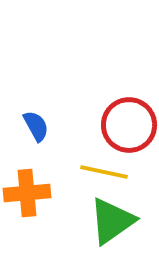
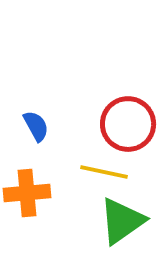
red circle: moved 1 px left, 1 px up
green triangle: moved 10 px right
